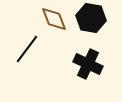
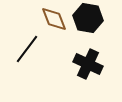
black hexagon: moved 3 px left
